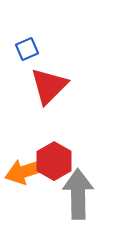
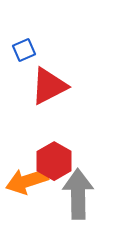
blue square: moved 3 px left, 1 px down
red triangle: rotated 18 degrees clockwise
orange arrow: moved 1 px right, 10 px down
